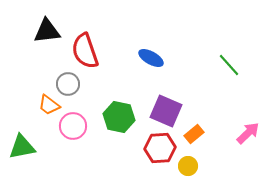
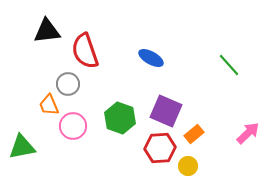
orange trapezoid: rotated 30 degrees clockwise
green hexagon: moved 1 px right, 1 px down; rotated 8 degrees clockwise
